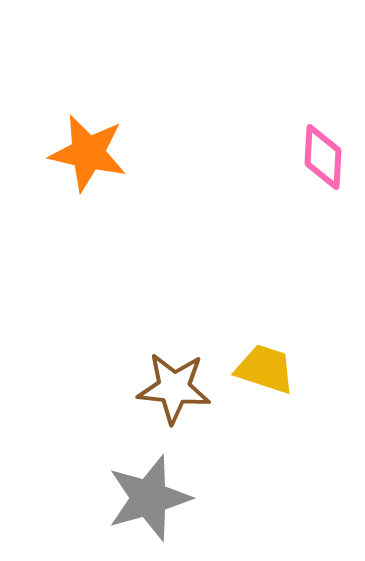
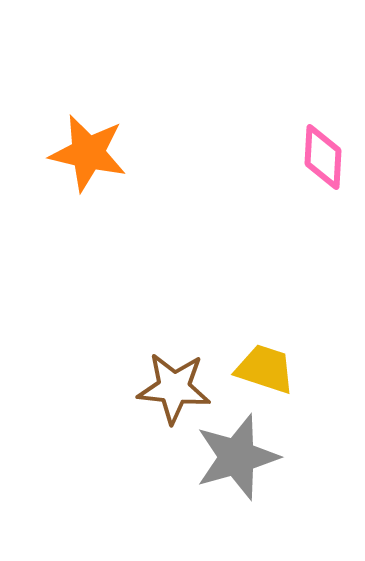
gray star: moved 88 px right, 41 px up
